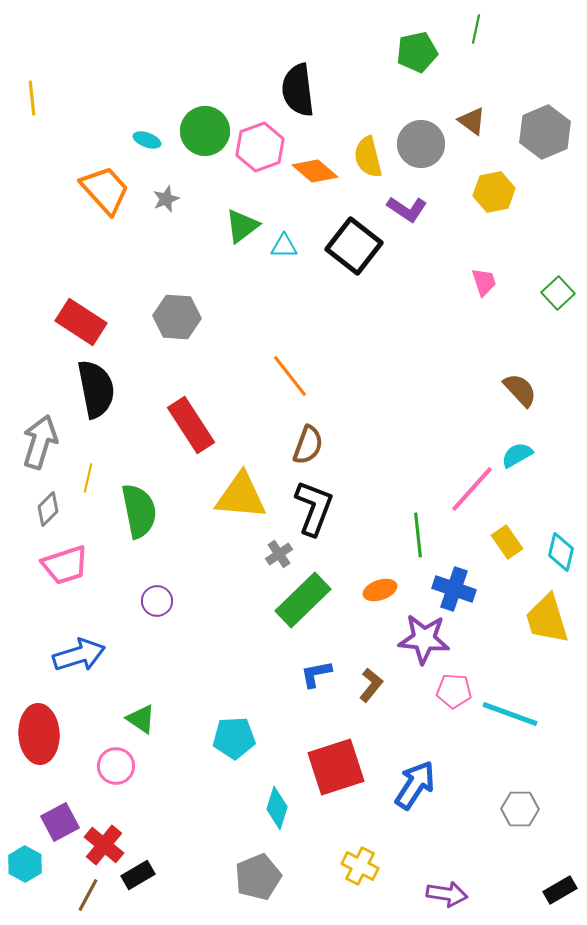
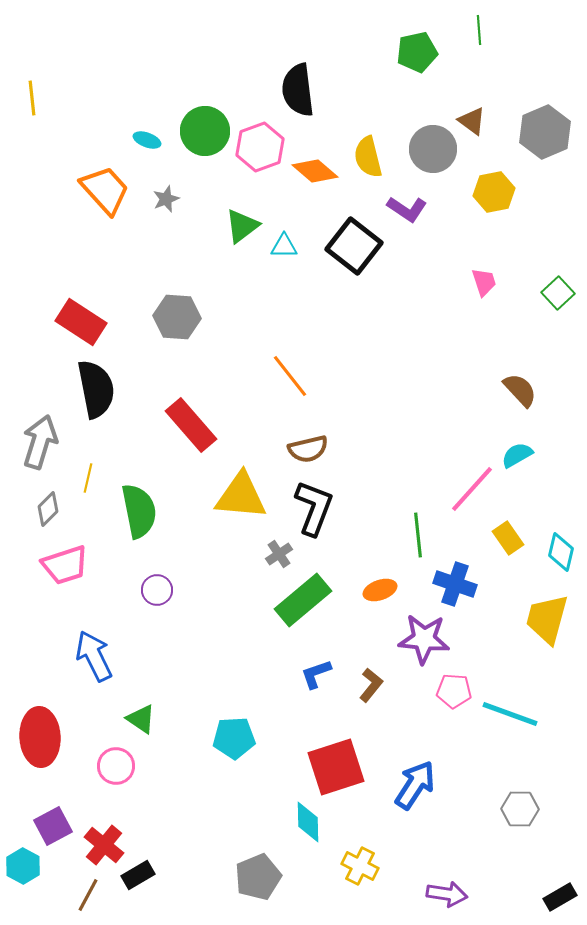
green line at (476, 29): moved 3 px right, 1 px down; rotated 16 degrees counterclockwise
gray circle at (421, 144): moved 12 px right, 5 px down
red rectangle at (191, 425): rotated 8 degrees counterclockwise
brown semicircle at (308, 445): moved 4 px down; rotated 57 degrees clockwise
yellow rectangle at (507, 542): moved 1 px right, 4 px up
blue cross at (454, 589): moved 1 px right, 5 px up
green rectangle at (303, 600): rotated 4 degrees clockwise
purple circle at (157, 601): moved 11 px up
yellow trapezoid at (547, 619): rotated 32 degrees clockwise
blue arrow at (79, 655): moved 15 px right, 1 px down; rotated 99 degrees counterclockwise
blue L-shape at (316, 674): rotated 8 degrees counterclockwise
red ellipse at (39, 734): moved 1 px right, 3 px down
cyan diamond at (277, 808): moved 31 px right, 14 px down; rotated 18 degrees counterclockwise
purple square at (60, 822): moved 7 px left, 4 px down
cyan hexagon at (25, 864): moved 2 px left, 2 px down
black rectangle at (560, 890): moved 7 px down
